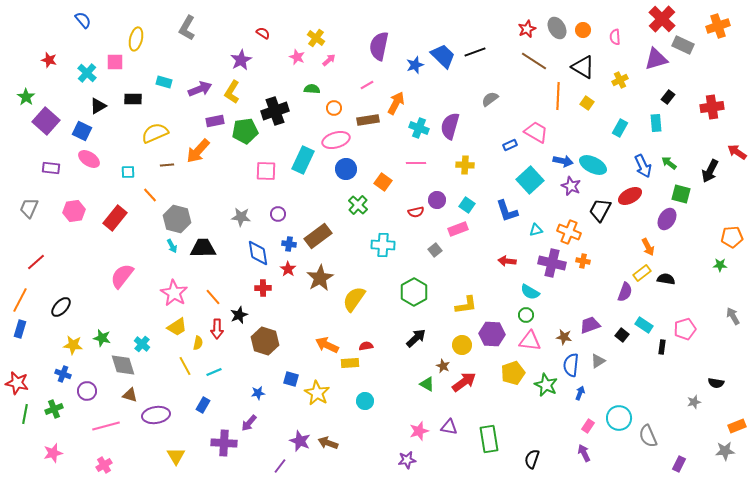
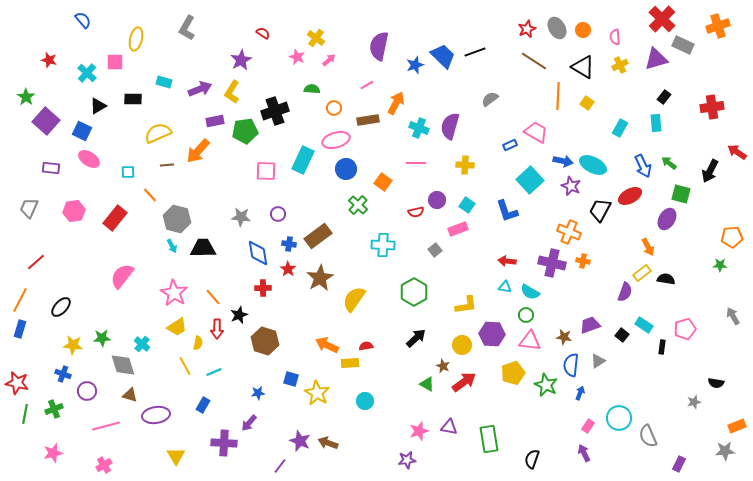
yellow cross at (620, 80): moved 15 px up
black rectangle at (668, 97): moved 4 px left
yellow semicircle at (155, 133): moved 3 px right
cyan triangle at (536, 230): moved 31 px left, 57 px down; rotated 24 degrees clockwise
green star at (102, 338): rotated 18 degrees counterclockwise
